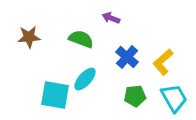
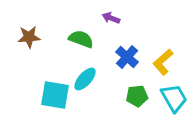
green pentagon: moved 2 px right
